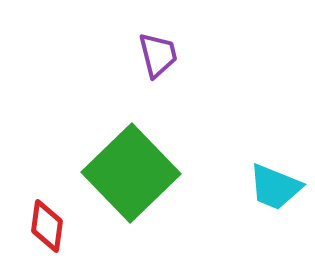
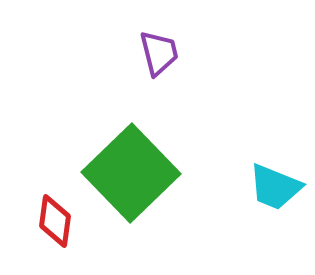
purple trapezoid: moved 1 px right, 2 px up
red diamond: moved 8 px right, 5 px up
